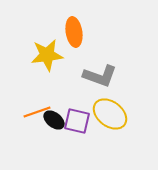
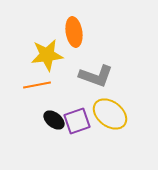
gray L-shape: moved 4 px left
orange line: moved 27 px up; rotated 8 degrees clockwise
purple square: rotated 32 degrees counterclockwise
